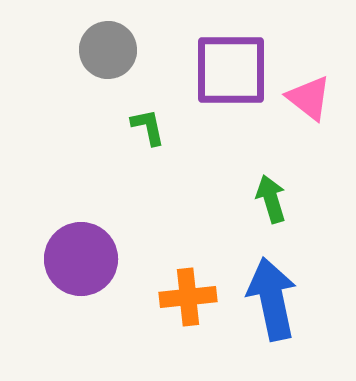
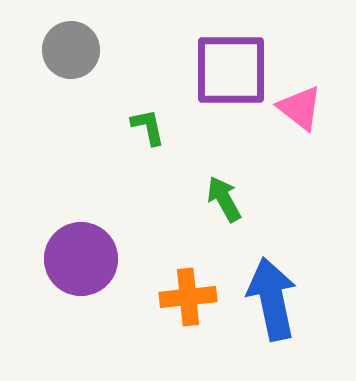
gray circle: moved 37 px left
pink triangle: moved 9 px left, 10 px down
green arrow: moved 47 px left; rotated 12 degrees counterclockwise
